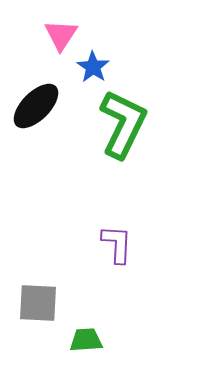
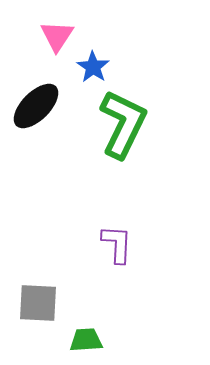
pink triangle: moved 4 px left, 1 px down
